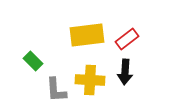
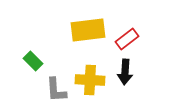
yellow rectangle: moved 1 px right, 5 px up
